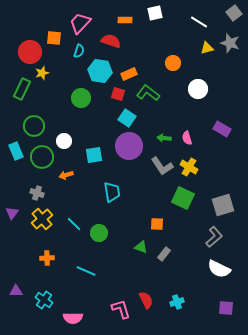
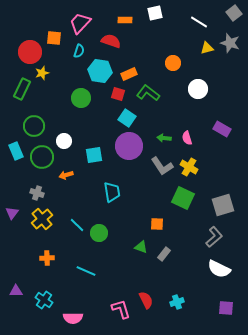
cyan line at (74, 224): moved 3 px right, 1 px down
